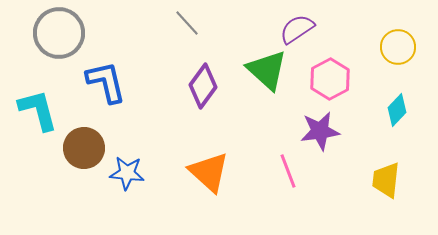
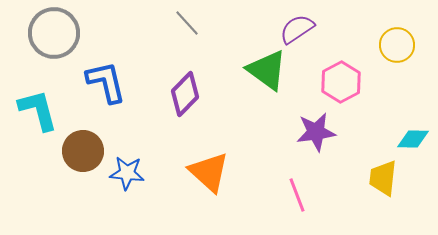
gray circle: moved 5 px left
yellow circle: moved 1 px left, 2 px up
green triangle: rotated 6 degrees counterclockwise
pink hexagon: moved 11 px right, 3 px down
purple diamond: moved 18 px left, 8 px down; rotated 9 degrees clockwise
cyan diamond: moved 16 px right, 29 px down; rotated 48 degrees clockwise
purple star: moved 4 px left, 1 px down
brown circle: moved 1 px left, 3 px down
pink line: moved 9 px right, 24 px down
yellow trapezoid: moved 3 px left, 2 px up
